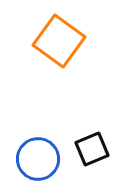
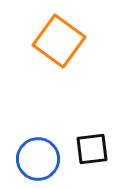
black square: rotated 16 degrees clockwise
